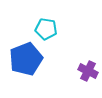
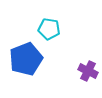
cyan pentagon: moved 3 px right
